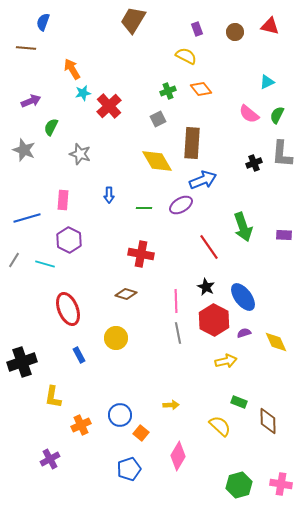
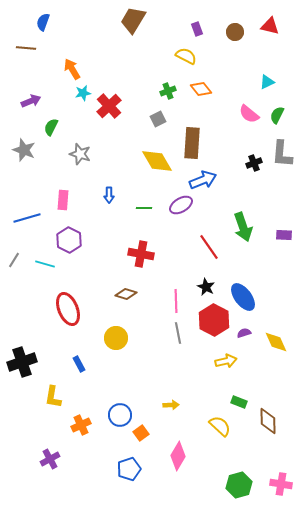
blue rectangle at (79, 355): moved 9 px down
orange square at (141, 433): rotated 14 degrees clockwise
